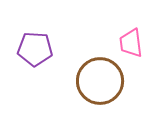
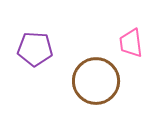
brown circle: moved 4 px left
